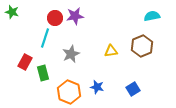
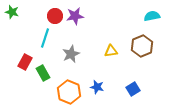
red circle: moved 2 px up
green rectangle: rotated 14 degrees counterclockwise
